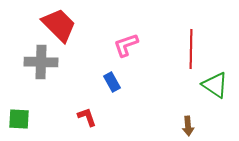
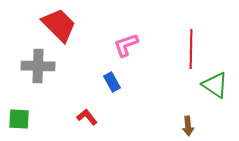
gray cross: moved 3 px left, 4 px down
red L-shape: rotated 20 degrees counterclockwise
